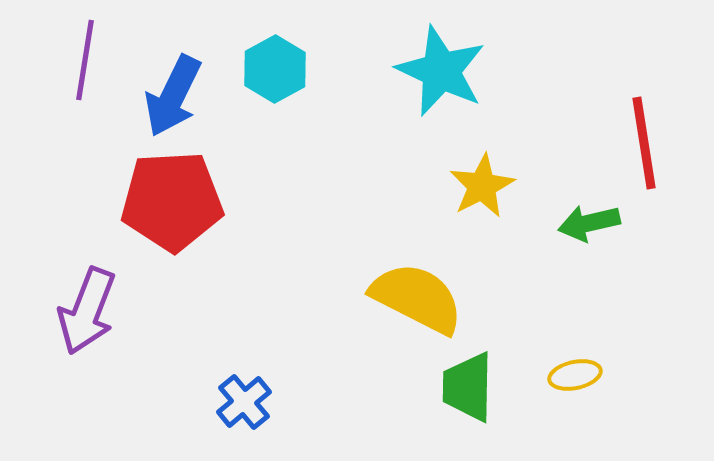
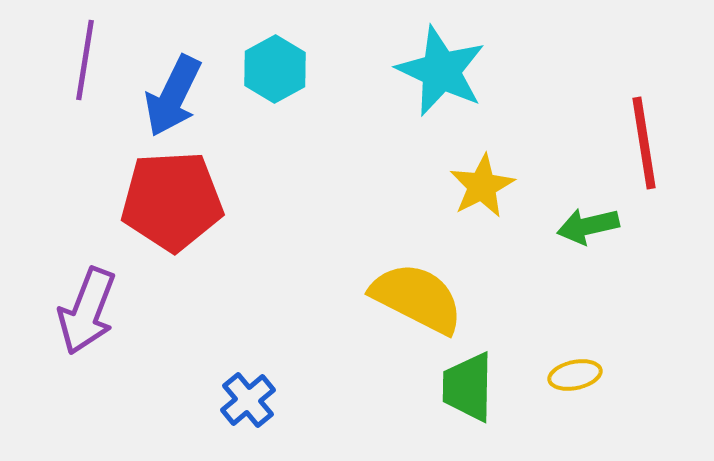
green arrow: moved 1 px left, 3 px down
blue cross: moved 4 px right, 2 px up
